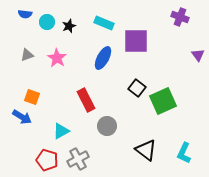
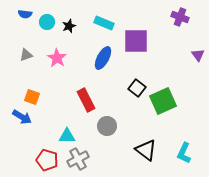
gray triangle: moved 1 px left
cyan triangle: moved 6 px right, 5 px down; rotated 30 degrees clockwise
